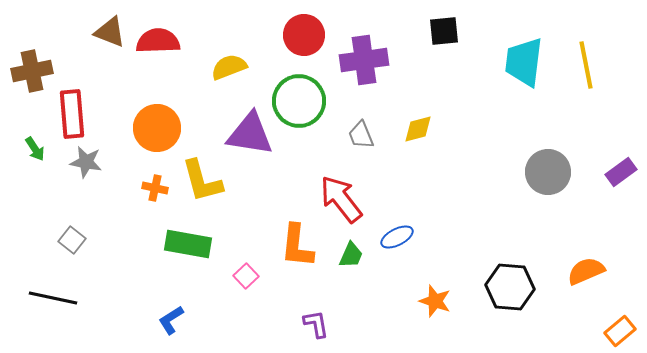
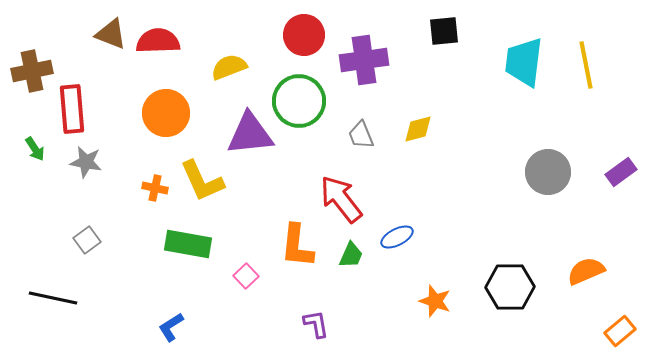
brown triangle: moved 1 px right, 2 px down
red rectangle: moved 5 px up
orange circle: moved 9 px right, 15 px up
purple triangle: rotated 15 degrees counterclockwise
yellow L-shape: rotated 9 degrees counterclockwise
gray square: moved 15 px right; rotated 16 degrees clockwise
black hexagon: rotated 6 degrees counterclockwise
blue L-shape: moved 7 px down
